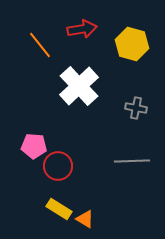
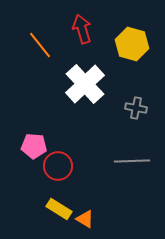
red arrow: rotated 96 degrees counterclockwise
white cross: moved 6 px right, 2 px up
